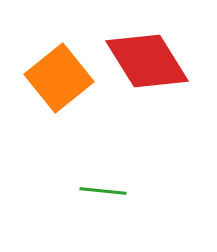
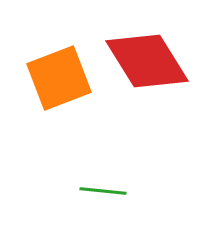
orange square: rotated 18 degrees clockwise
